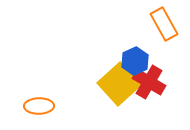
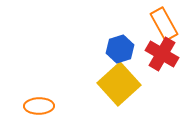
blue hexagon: moved 15 px left, 12 px up; rotated 8 degrees clockwise
red cross: moved 13 px right, 28 px up
